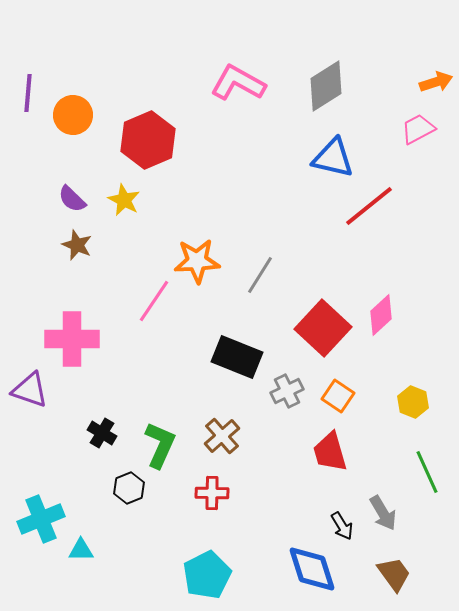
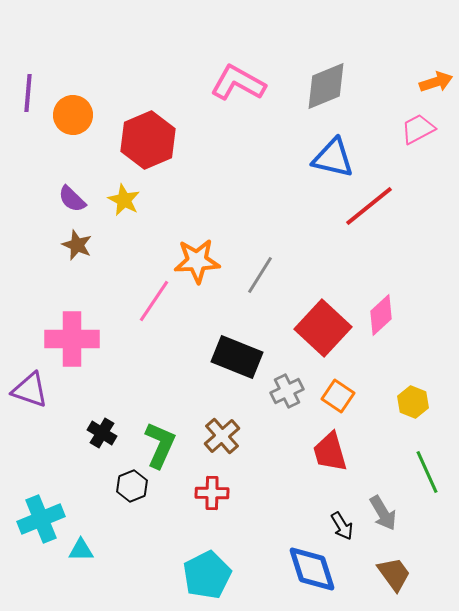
gray diamond: rotated 10 degrees clockwise
black hexagon: moved 3 px right, 2 px up
